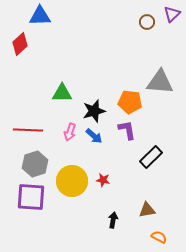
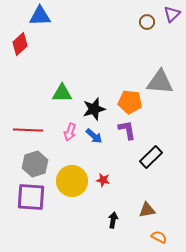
black star: moved 2 px up
